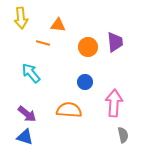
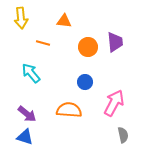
orange triangle: moved 6 px right, 4 px up
pink arrow: rotated 24 degrees clockwise
